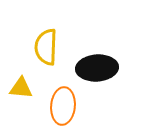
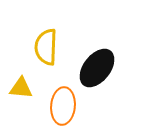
black ellipse: rotated 48 degrees counterclockwise
